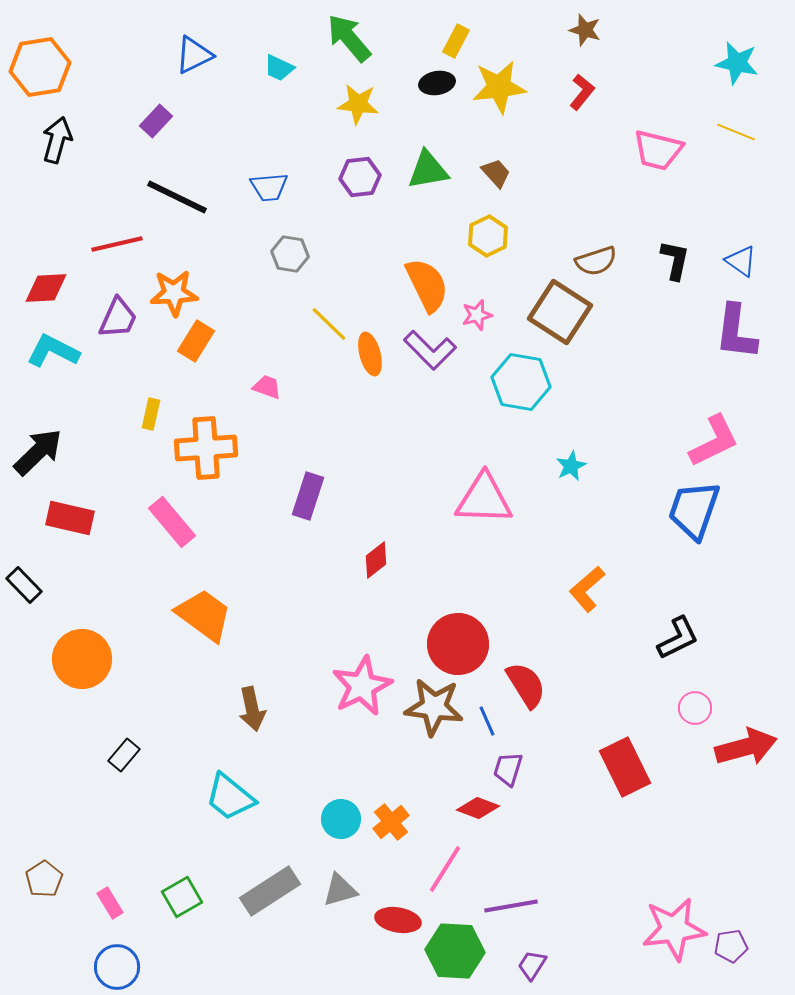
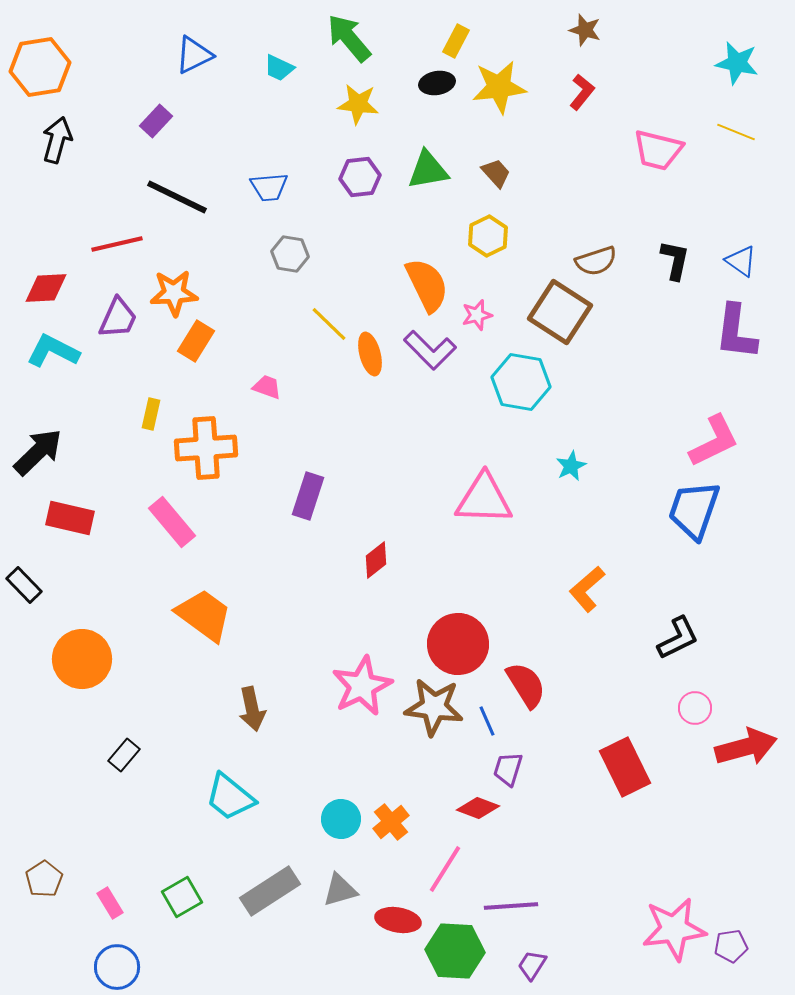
purple line at (511, 906): rotated 6 degrees clockwise
